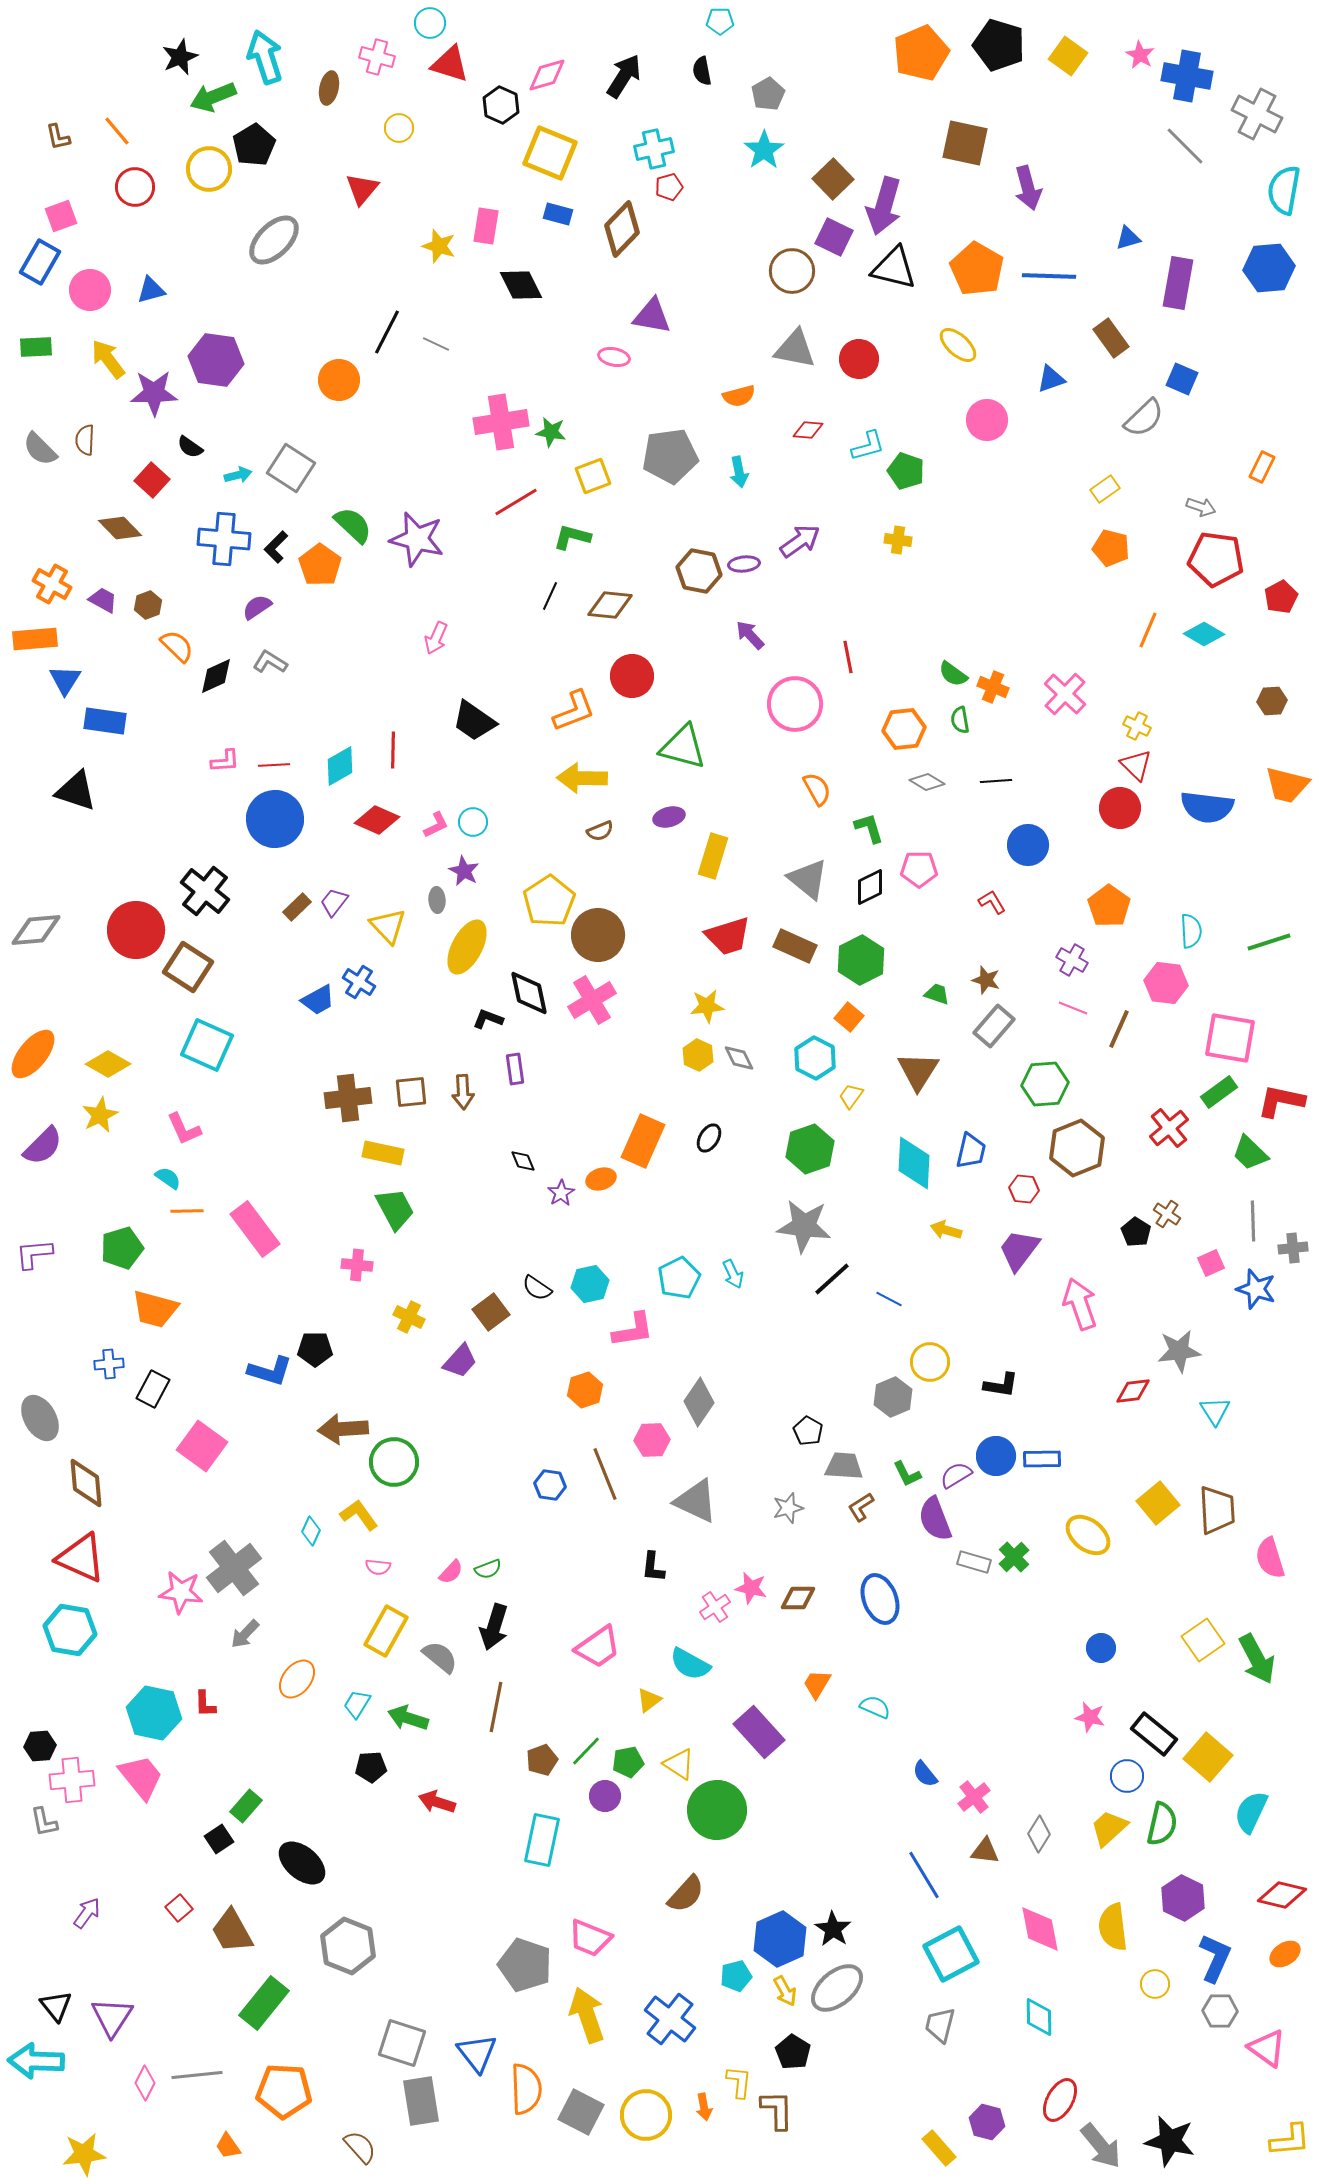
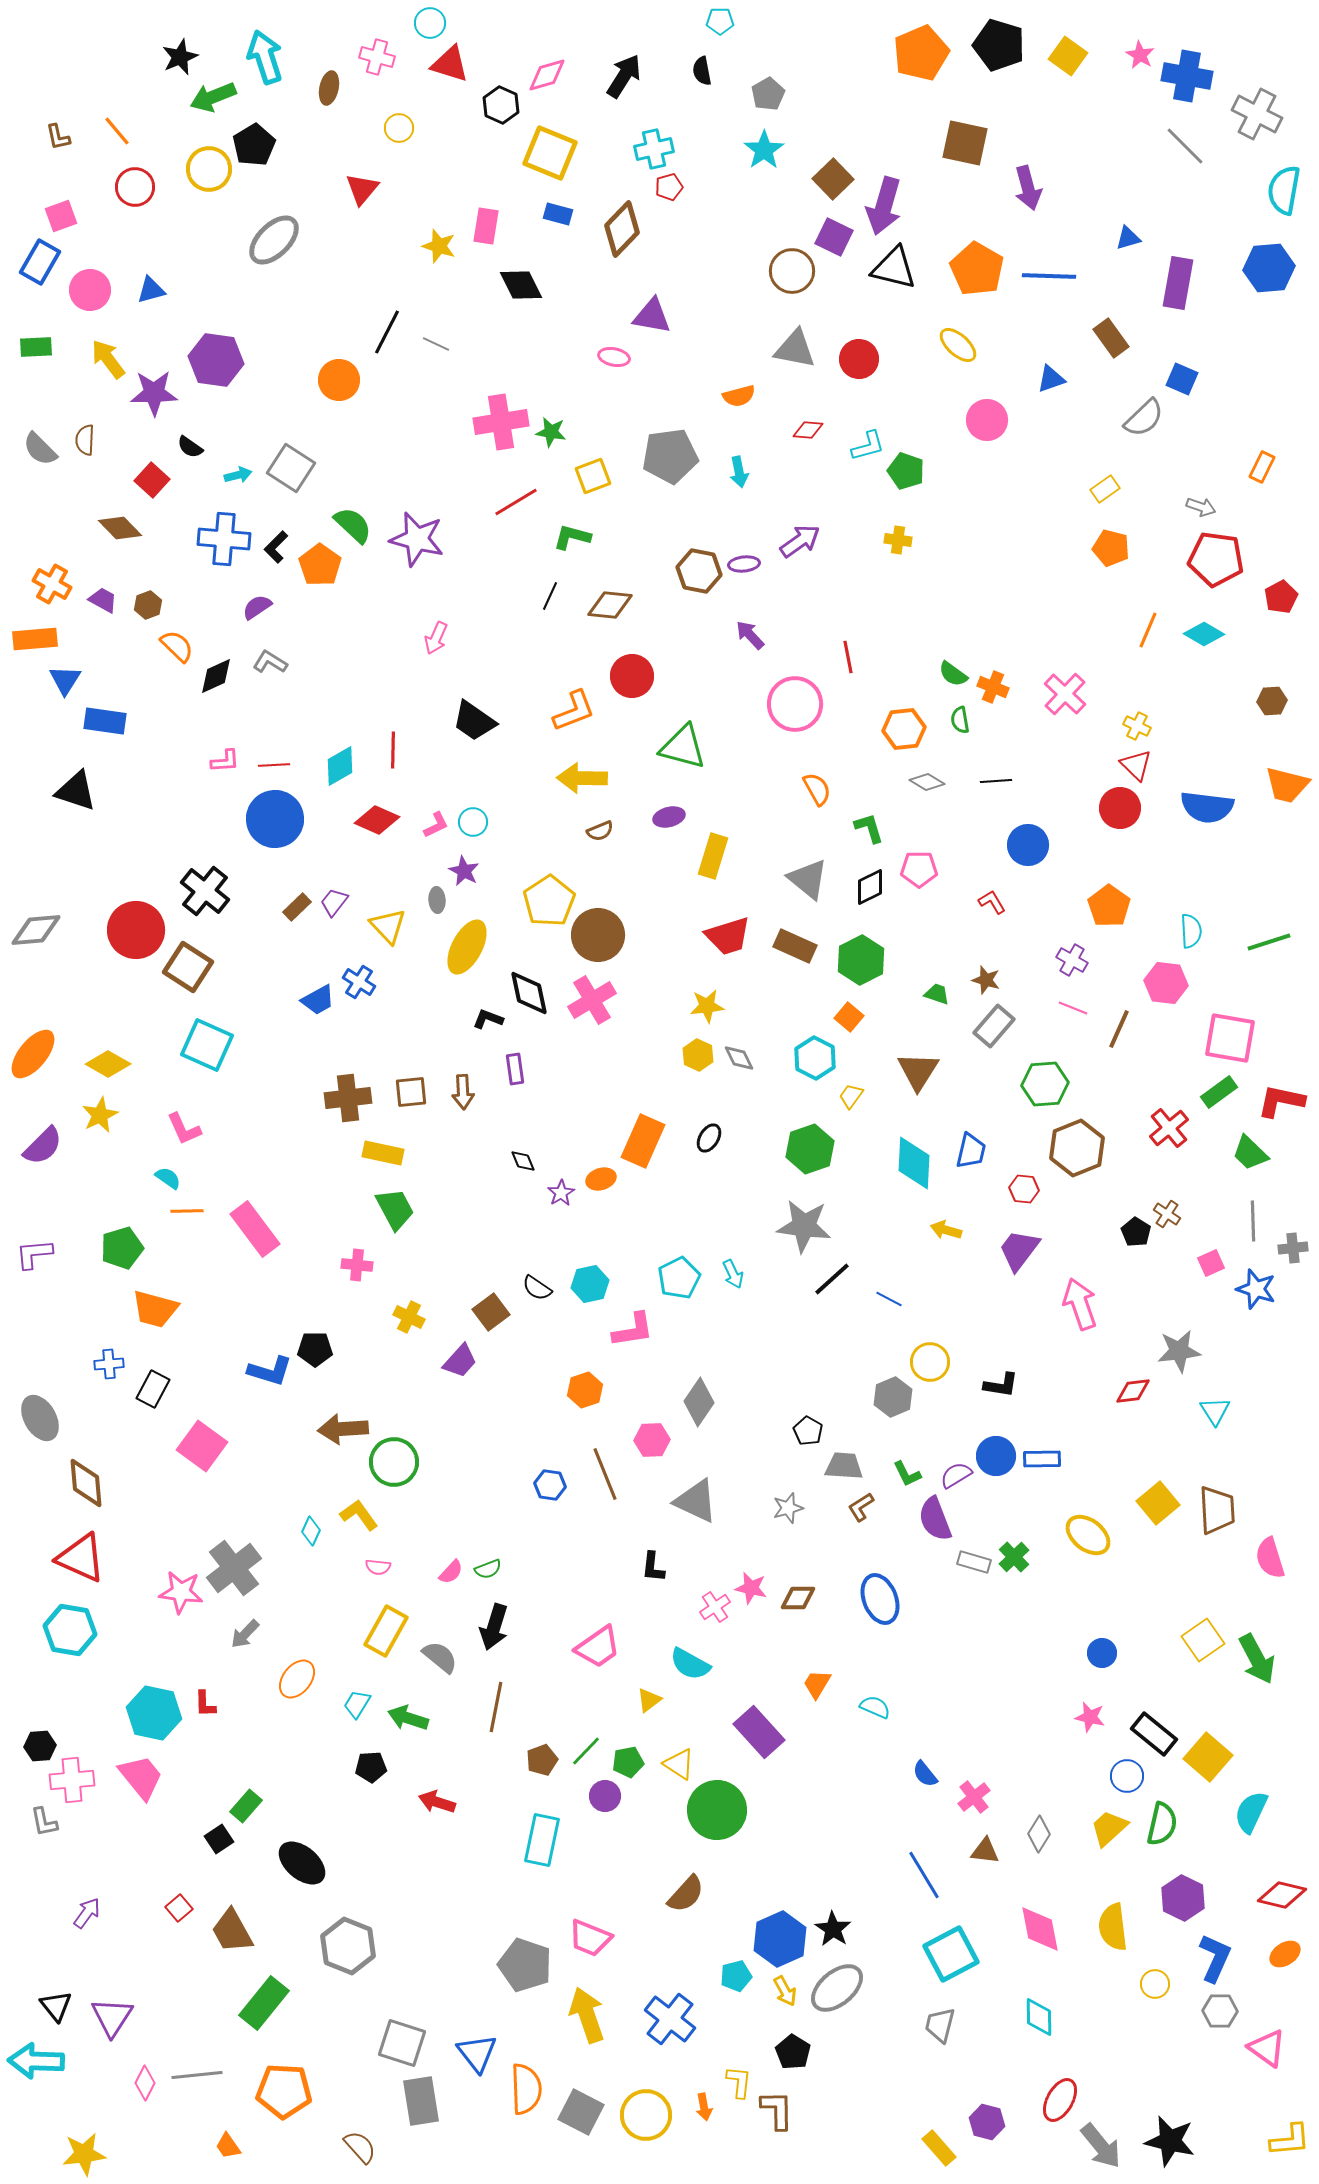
blue circle at (1101, 1648): moved 1 px right, 5 px down
